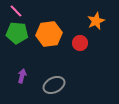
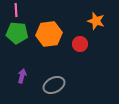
pink line: moved 1 px up; rotated 40 degrees clockwise
orange star: rotated 30 degrees counterclockwise
red circle: moved 1 px down
